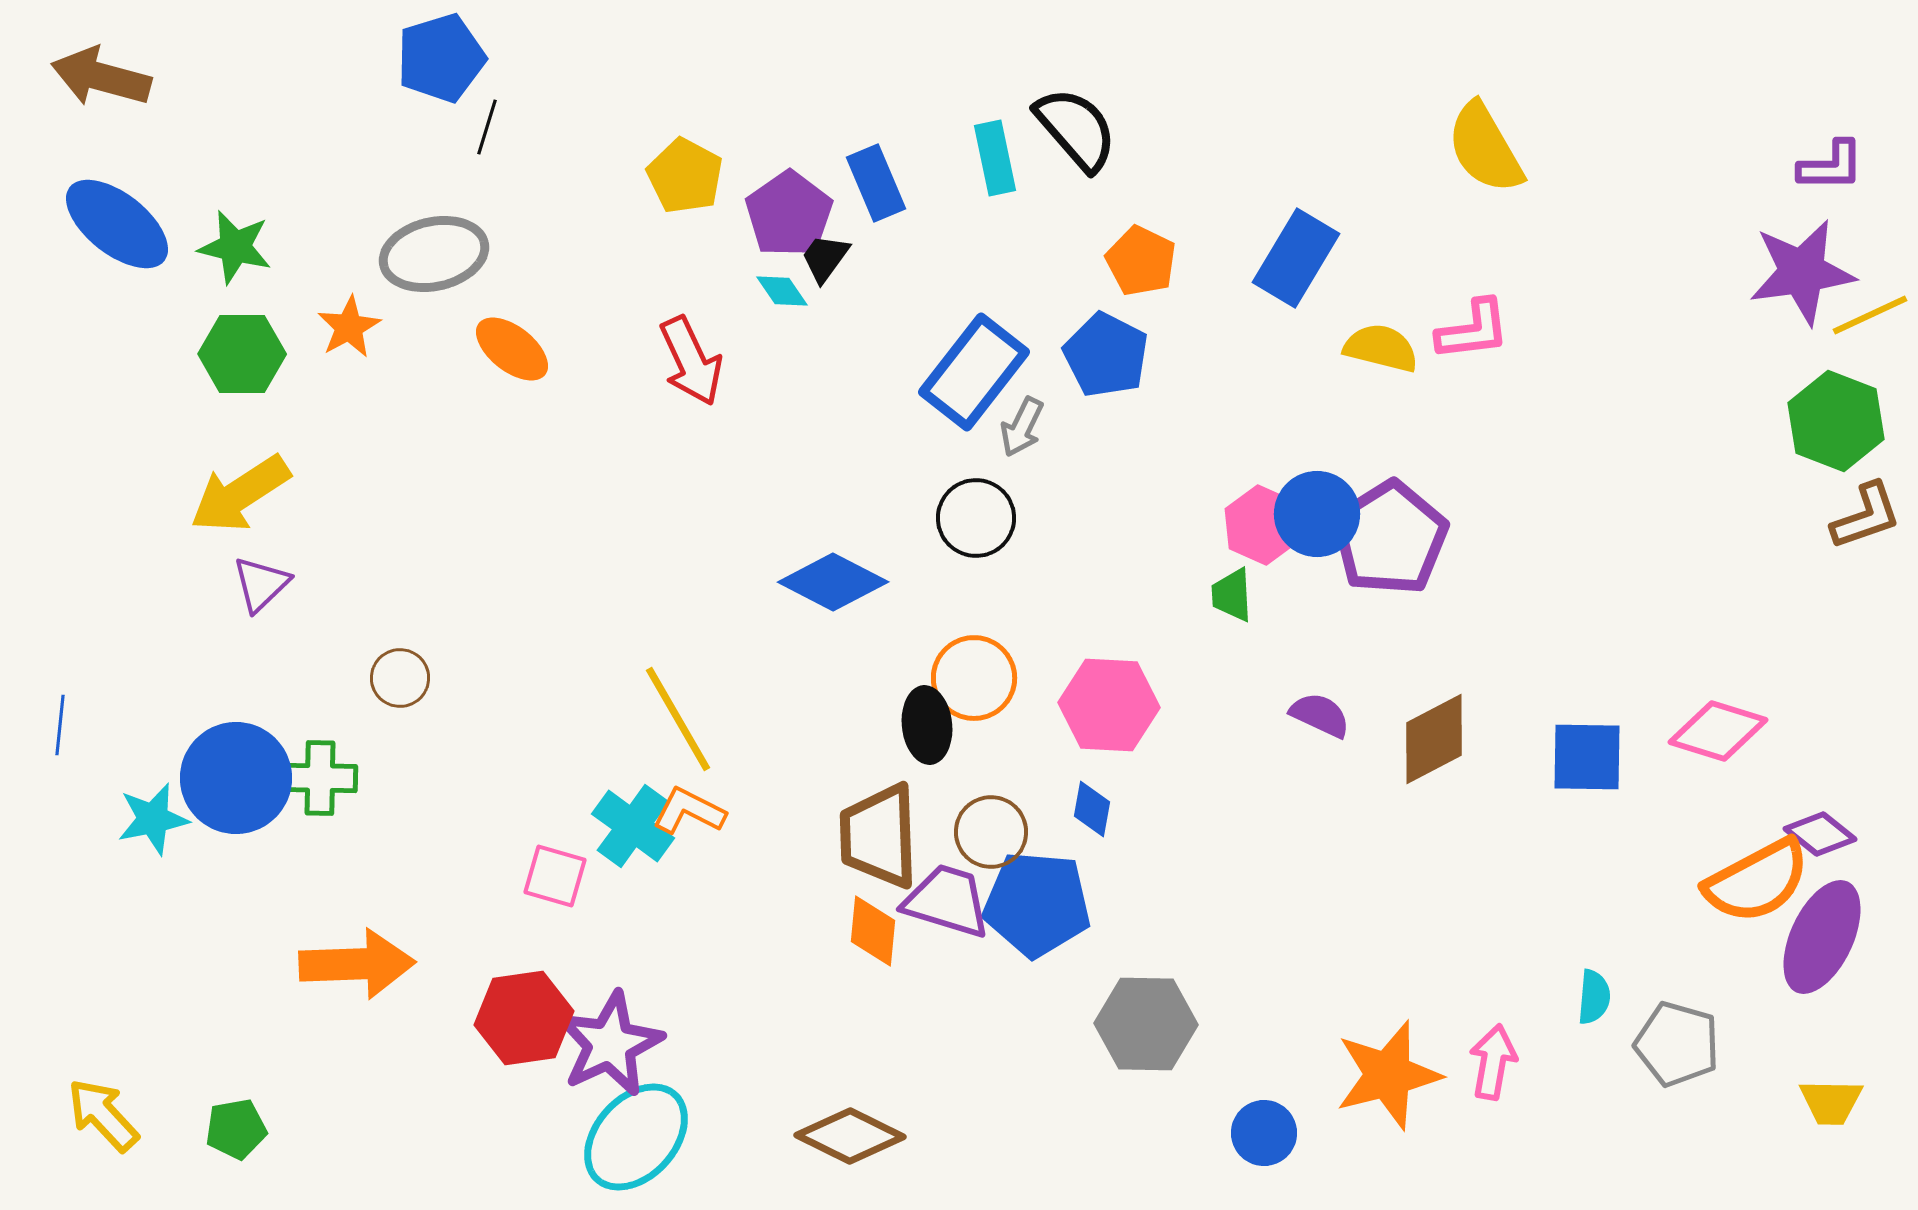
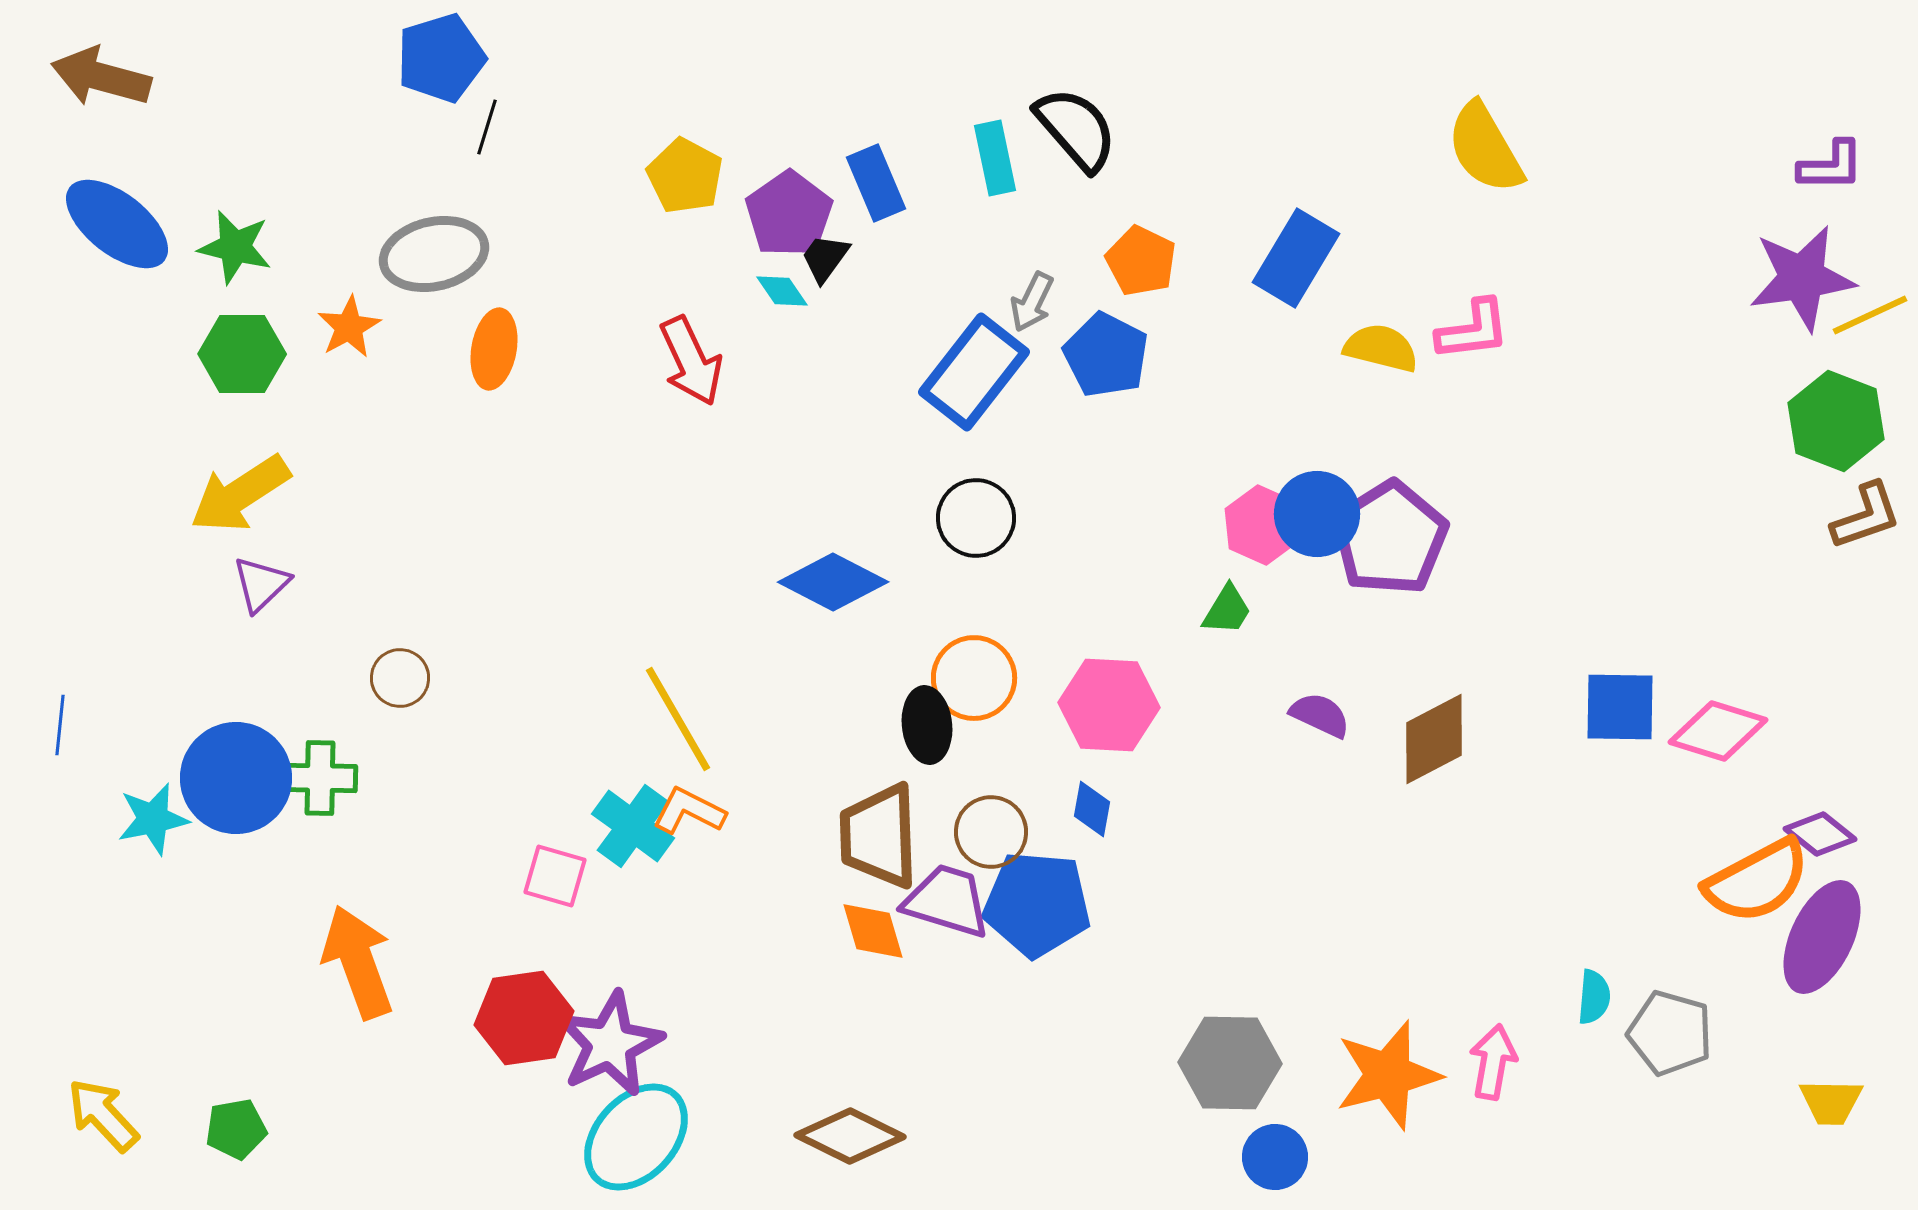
purple star at (1802, 272): moved 6 px down
orange ellipse at (512, 349): moved 18 px left; rotated 62 degrees clockwise
gray arrow at (1022, 427): moved 10 px right, 125 px up
green trapezoid at (1232, 595): moved 5 px left, 15 px down; rotated 146 degrees counterclockwise
blue square at (1587, 757): moved 33 px right, 50 px up
orange diamond at (873, 931): rotated 22 degrees counterclockwise
orange arrow at (357, 964): moved 1 px right, 2 px up; rotated 108 degrees counterclockwise
gray hexagon at (1146, 1024): moved 84 px right, 39 px down
gray pentagon at (1677, 1044): moved 7 px left, 11 px up
blue circle at (1264, 1133): moved 11 px right, 24 px down
